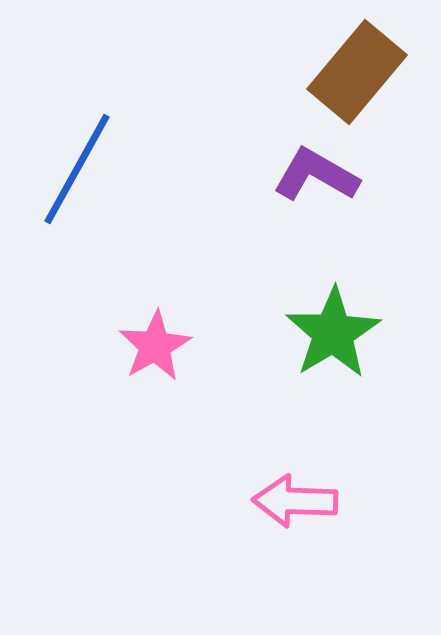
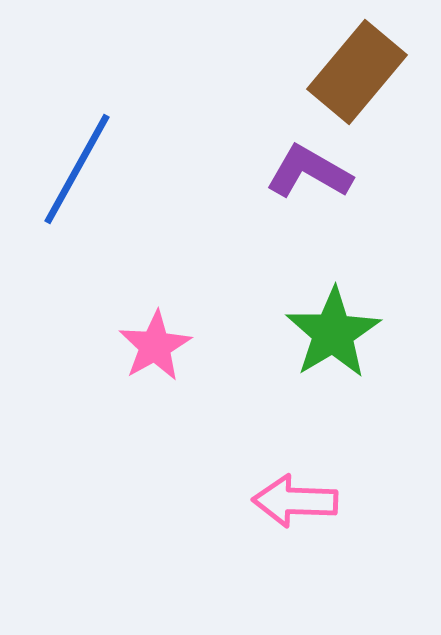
purple L-shape: moved 7 px left, 3 px up
